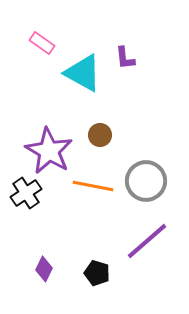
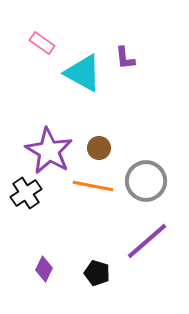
brown circle: moved 1 px left, 13 px down
